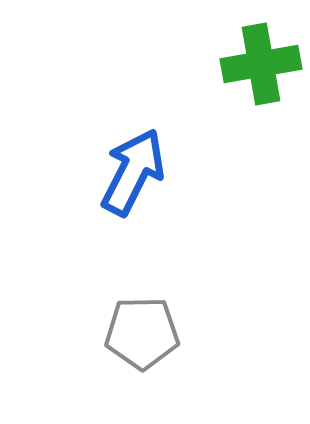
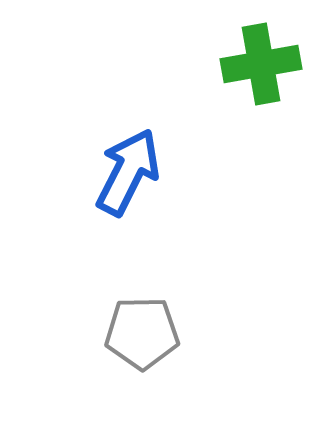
blue arrow: moved 5 px left
